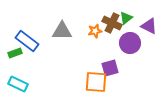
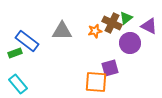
cyan rectangle: rotated 24 degrees clockwise
